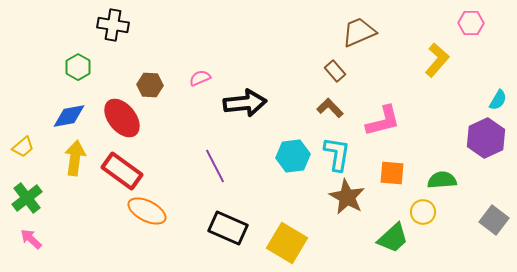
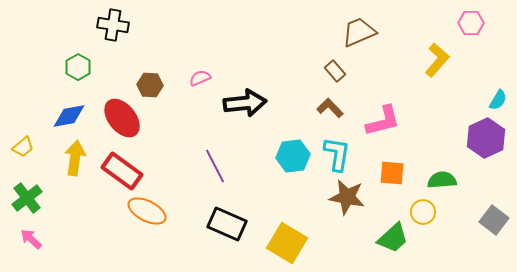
brown star: rotated 18 degrees counterclockwise
black rectangle: moved 1 px left, 4 px up
